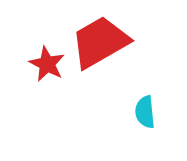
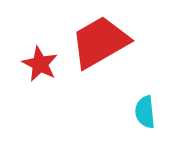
red star: moved 7 px left
